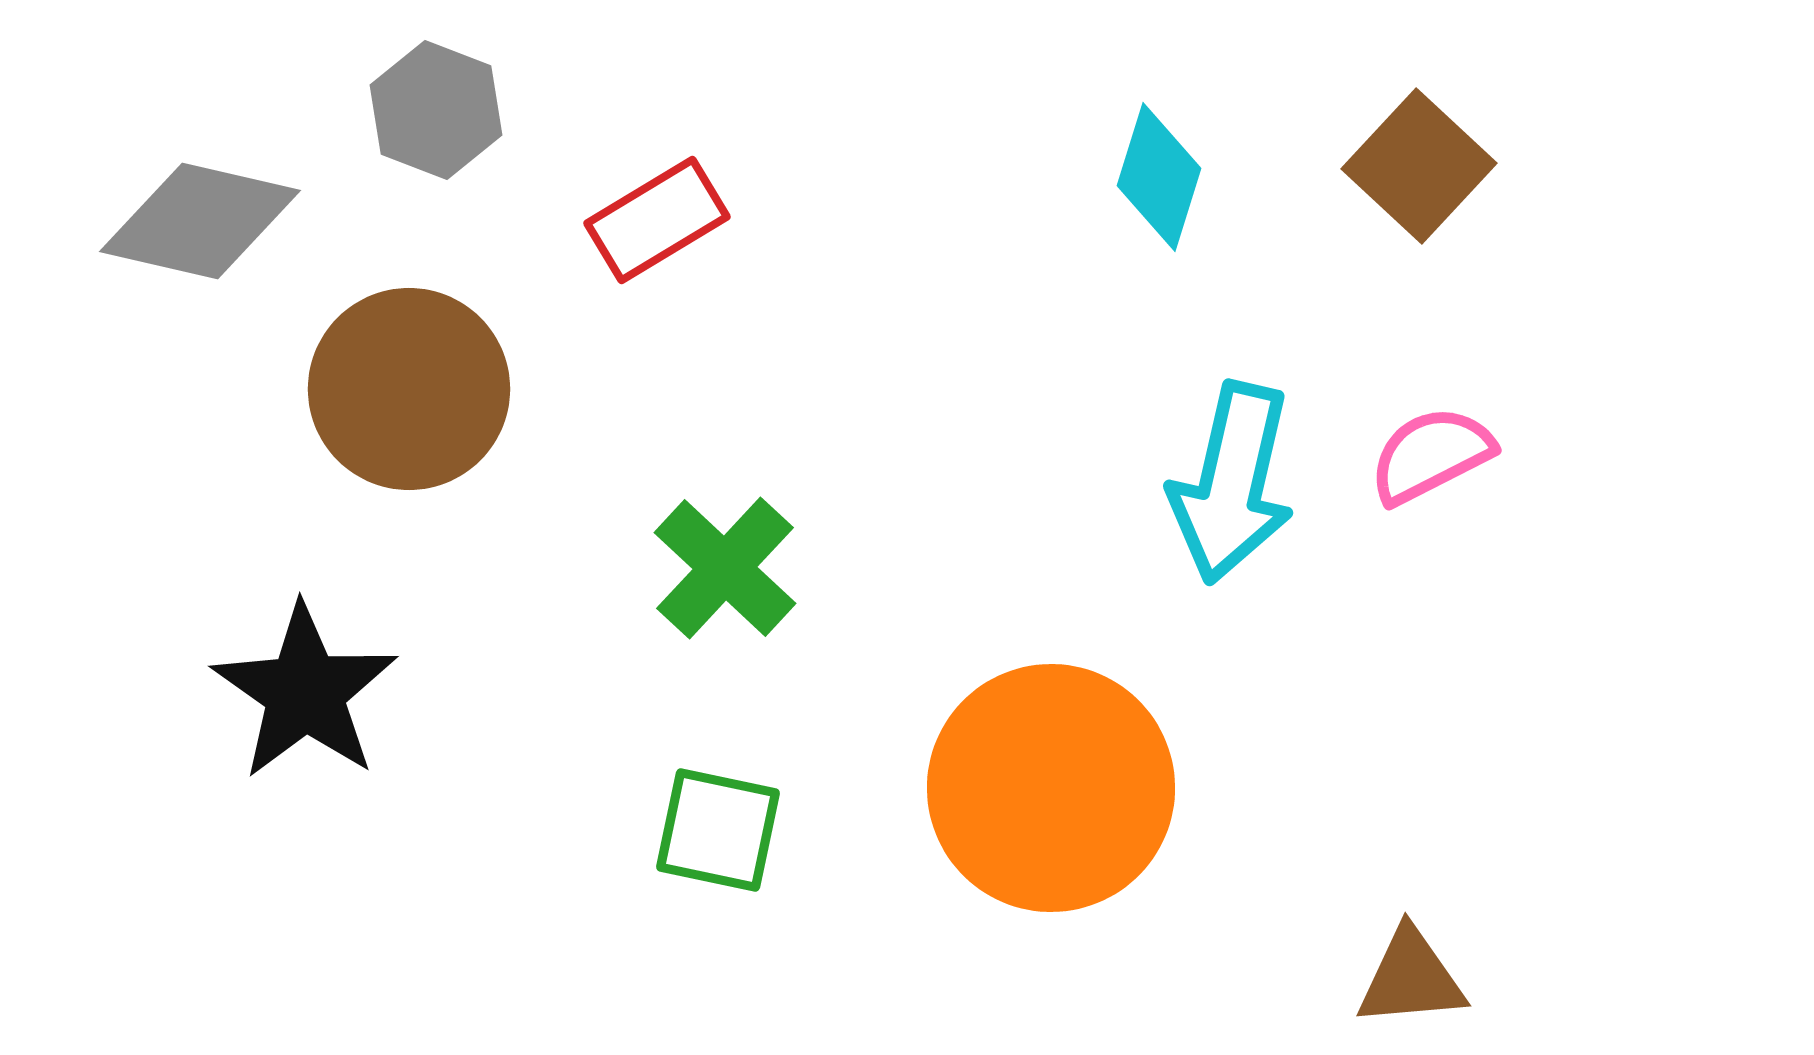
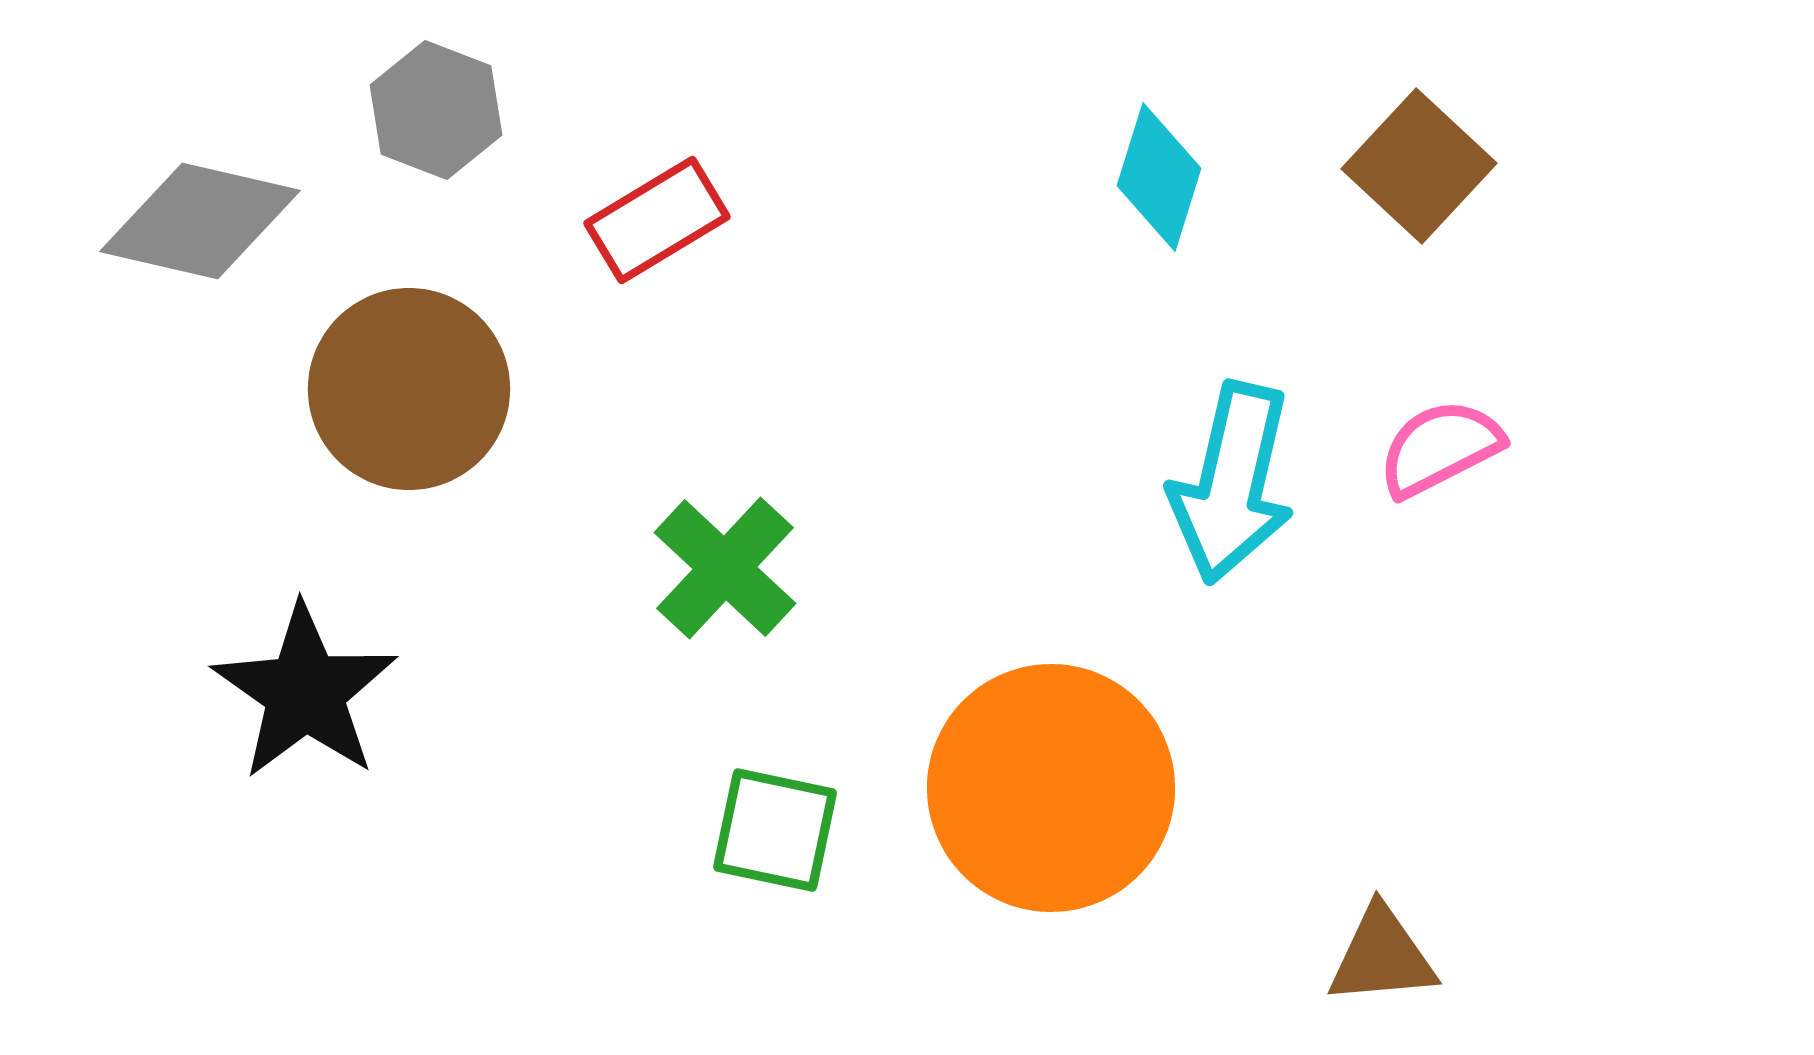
pink semicircle: moved 9 px right, 7 px up
green square: moved 57 px right
brown triangle: moved 29 px left, 22 px up
